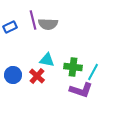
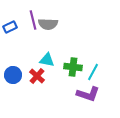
purple L-shape: moved 7 px right, 4 px down
